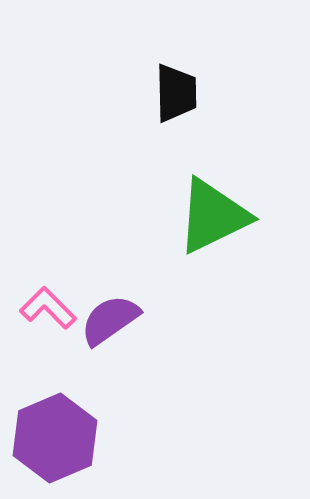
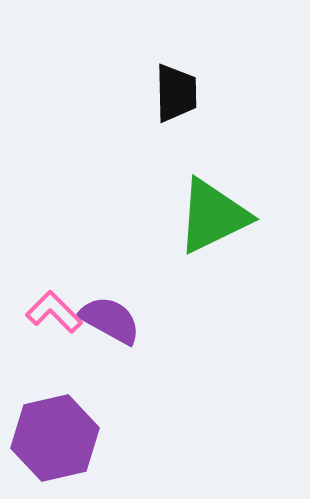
pink L-shape: moved 6 px right, 4 px down
purple semicircle: rotated 64 degrees clockwise
purple hexagon: rotated 10 degrees clockwise
